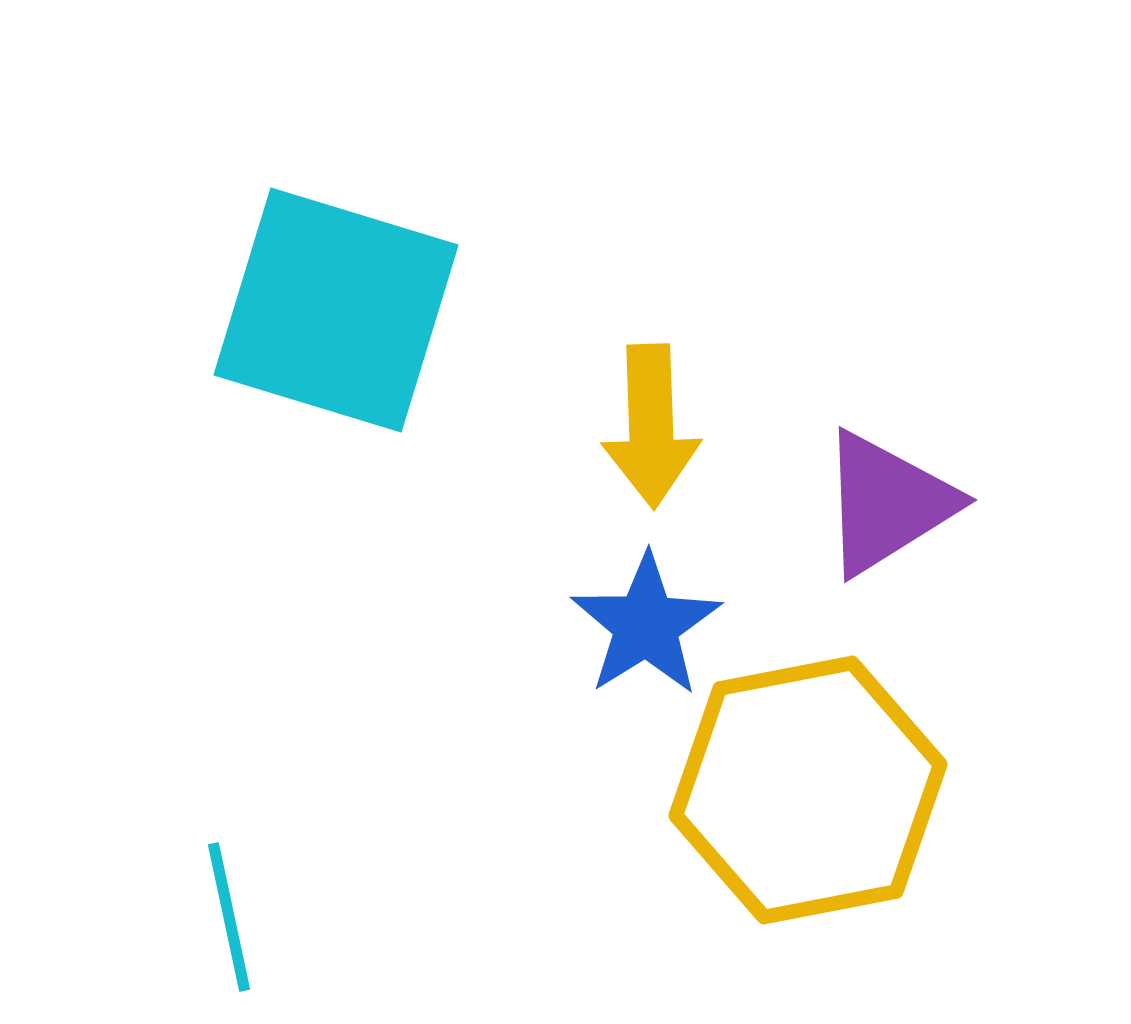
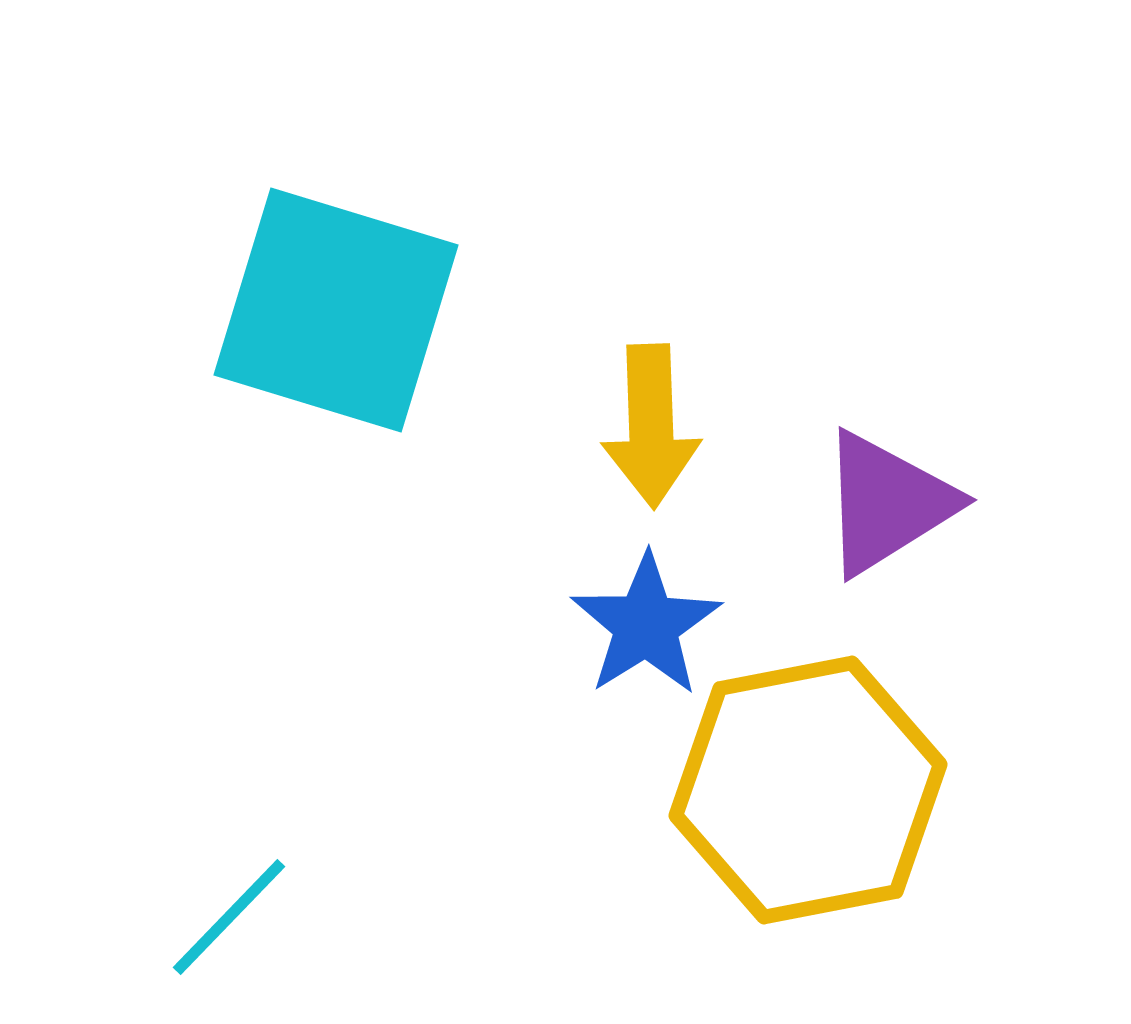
cyan line: rotated 56 degrees clockwise
